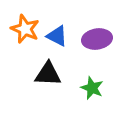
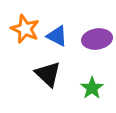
black triangle: rotated 40 degrees clockwise
green star: rotated 15 degrees clockwise
